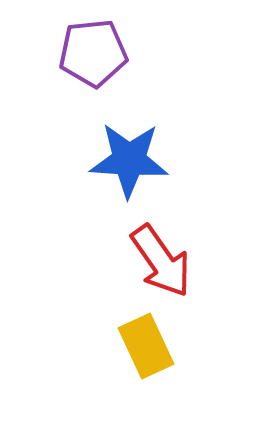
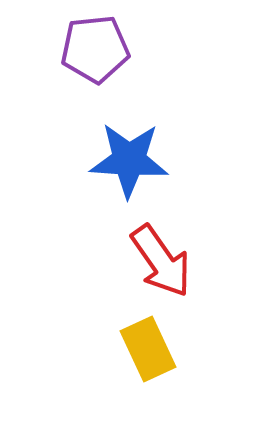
purple pentagon: moved 2 px right, 4 px up
yellow rectangle: moved 2 px right, 3 px down
